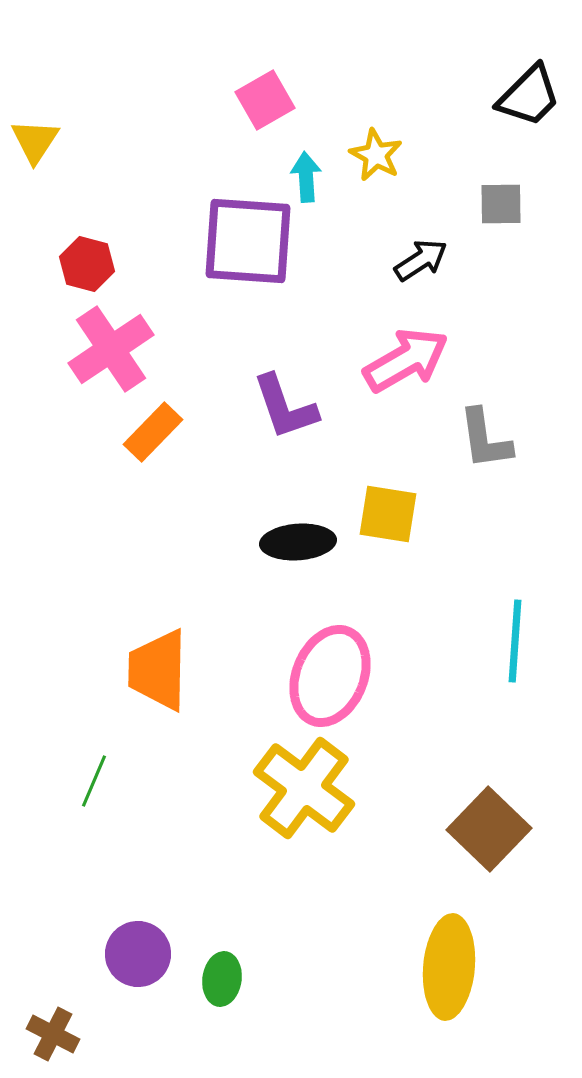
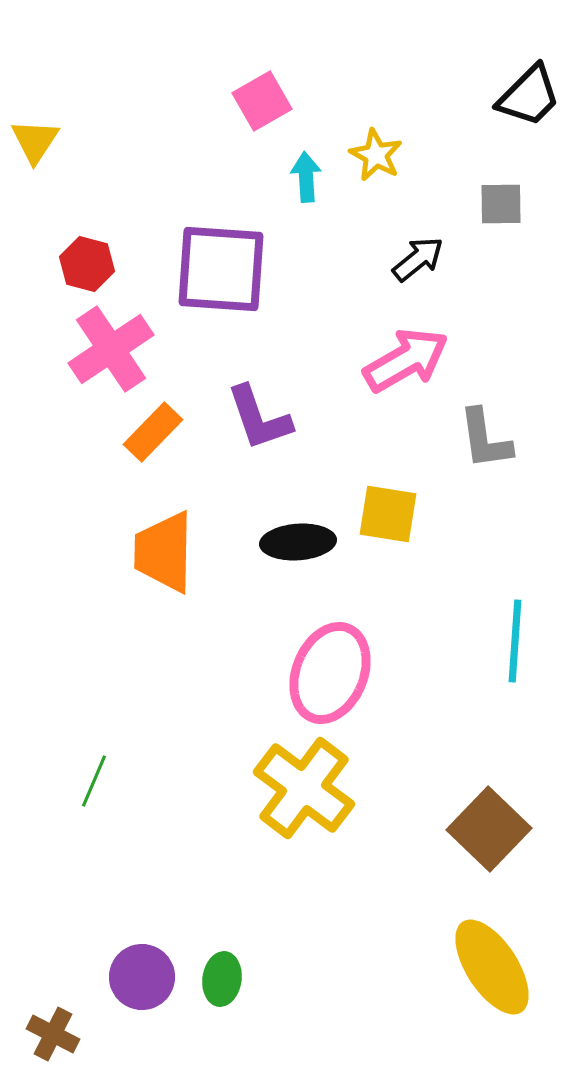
pink square: moved 3 px left, 1 px down
purple square: moved 27 px left, 28 px down
black arrow: moved 3 px left, 1 px up; rotated 6 degrees counterclockwise
purple L-shape: moved 26 px left, 11 px down
orange trapezoid: moved 6 px right, 118 px up
pink ellipse: moved 3 px up
purple circle: moved 4 px right, 23 px down
yellow ellipse: moved 43 px right; rotated 38 degrees counterclockwise
